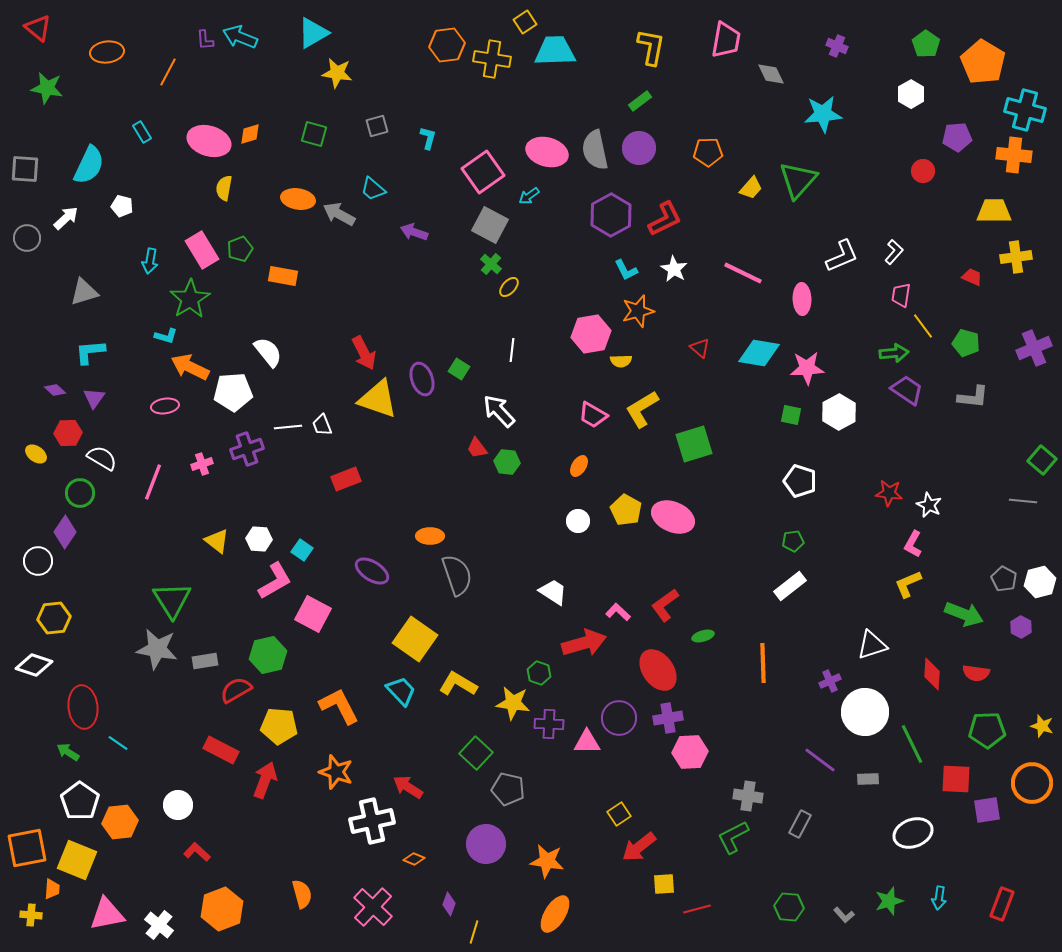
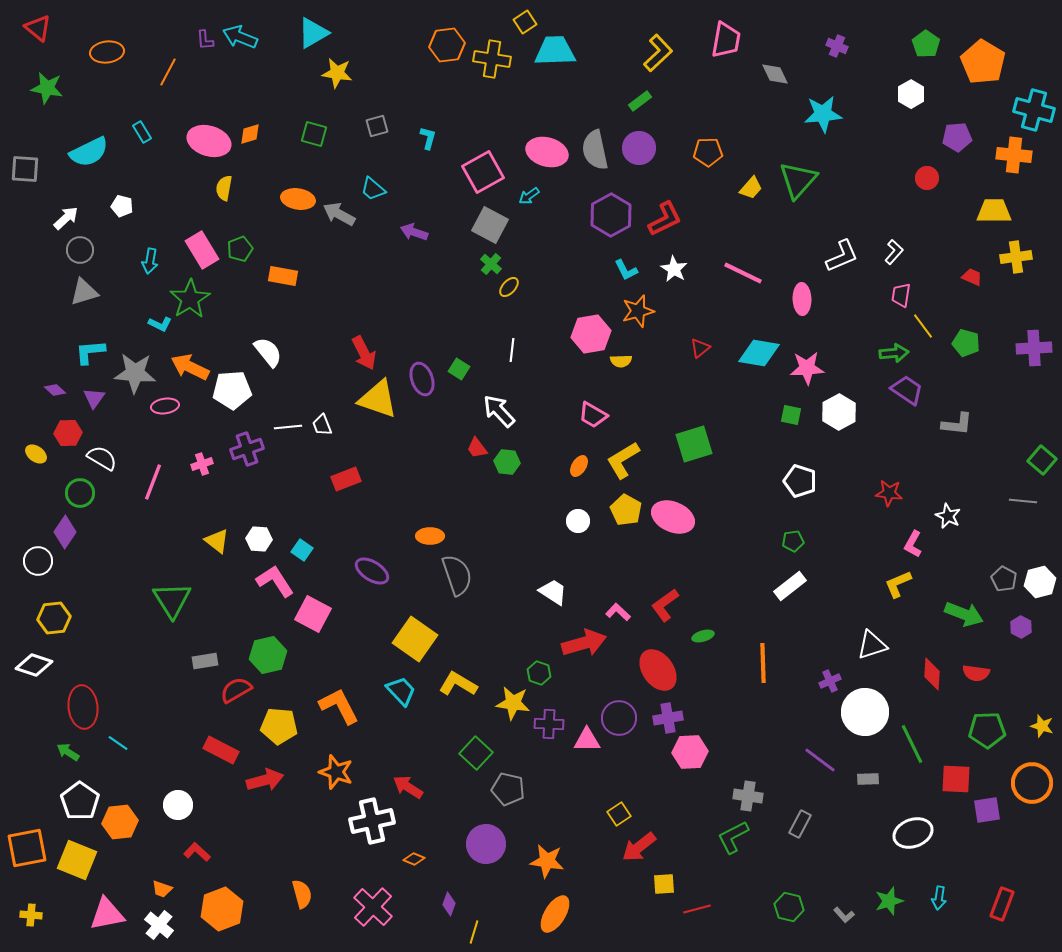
yellow L-shape at (651, 47): moved 7 px right, 6 px down; rotated 36 degrees clockwise
gray diamond at (771, 74): moved 4 px right
cyan cross at (1025, 110): moved 9 px right
cyan semicircle at (89, 165): moved 13 px up; rotated 39 degrees clockwise
red circle at (923, 171): moved 4 px right, 7 px down
pink square at (483, 172): rotated 6 degrees clockwise
gray circle at (27, 238): moved 53 px right, 12 px down
cyan L-shape at (166, 336): moved 6 px left, 12 px up; rotated 10 degrees clockwise
red triangle at (700, 348): rotated 40 degrees clockwise
purple cross at (1034, 348): rotated 20 degrees clockwise
white pentagon at (233, 392): moved 1 px left, 2 px up
gray L-shape at (973, 397): moved 16 px left, 27 px down
yellow L-shape at (642, 409): moved 19 px left, 51 px down
white star at (929, 505): moved 19 px right, 11 px down
pink L-shape at (275, 581): rotated 93 degrees counterclockwise
yellow L-shape at (908, 584): moved 10 px left
gray star at (157, 649): moved 22 px left, 276 px up; rotated 6 degrees counterclockwise
pink triangle at (587, 742): moved 2 px up
red arrow at (265, 780): rotated 54 degrees clockwise
orange trapezoid at (52, 889): moved 110 px right; rotated 105 degrees clockwise
green hexagon at (789, 907): rotated 8 degrees clockwise
